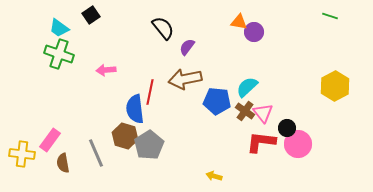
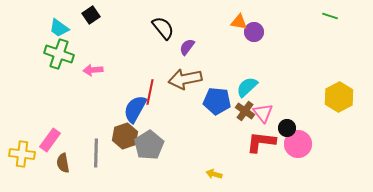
pink arrow: moved 13 px left
yellow hexagon: moved 4 px right, 11 px down
blue semicircle: rotated 36 degrees clockwise
brown hexagon: rotated 25 degrees clockwise
gray line: rotated 24 degrees clockwise
yellow arrow: moved 2 px up
